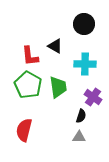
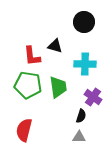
black circle: moved 2 px up
black triangle: rotated 14 degrees counterclockwise
red L-shape: moved 2 px right
green pentagon: rotated 20 degrees counterclockwise
